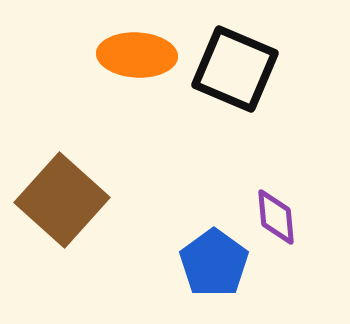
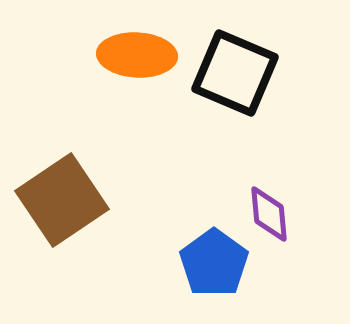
black square: moved 4 px down
brown square: rotated 14 degrees clockwise
purple diamond: moved 7 px left, 3 px up
